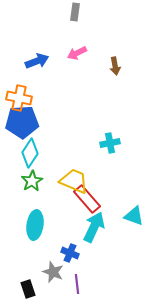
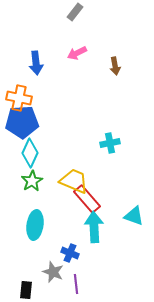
gray rectangle: rotated 30 degrees clockwise
blue arrow: moved 1 px left, 2 px down; rotated 105 degrees clockwise
cyan diamond: rotated 8 degrees counterclockwise
cyan arrow: rotated 28 degrees counterclockwise
purple line: moved 1 px left
black rectangle: moved 2 px left, 1 px down; rotated 24 degrees clockwise
